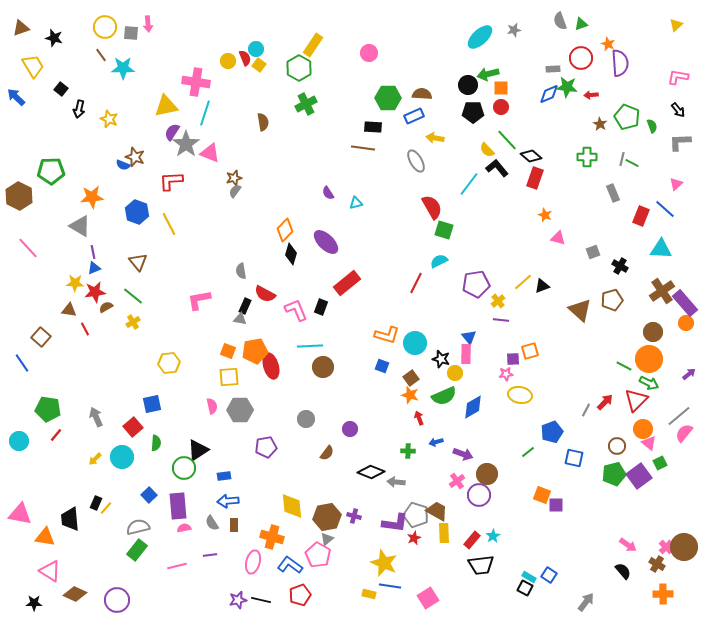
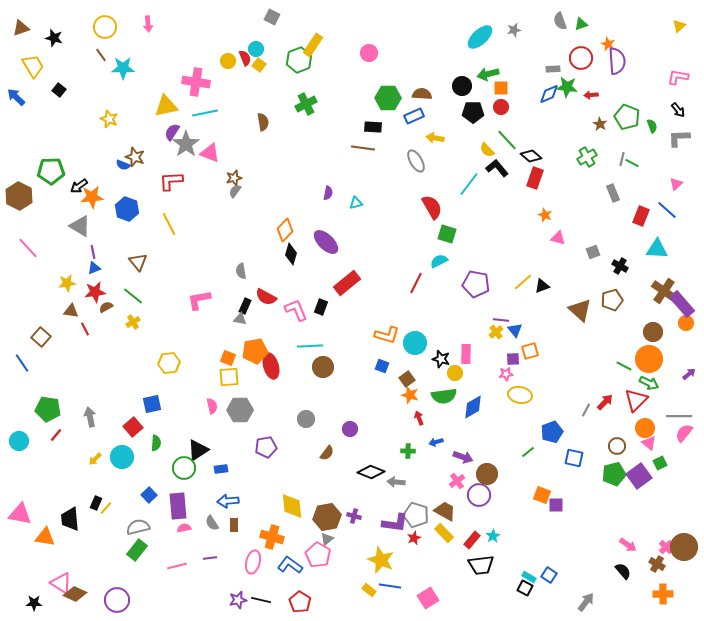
yellow triangle at (676, 25): moved 3 px right, 1 px down
gray square at (131, 33): moved 141 px right, 16 px up; rotated 21 degrees clockwise
purple semicircle at (620, 63): moved 3 px left, 2 px up
green hexagon at (299, 68): moved 8 px up; rotated 10 degrees clockwise
black circle at (468, 85): moved 6 px left, 1 px down
black square at (61, 89): moved 2 px left, 1 px down
black arrow at (79, 109): moved 77 px down; rotated 42 degrees clockwise
cyan line at (205, 113): rotated 60 degrees clockwise
gray L-shape at (680, 142): moved 1 px left, 4 px up
green cross at (587, 157): rotated 30 degrees counterclockwise
purple semicircle at (328, 193): rotated 136 degrees counterclockwise
blue line at (665, 209): moved 2 px right, 1 px down
blue hexagon at (137, 212): moved 10 px left, 3 px up
green square at (444, 230): moved 3 px right, 4 px down
cyan triangle at (661, 249): moved 4 px left
yellow star at (75, 283): moved 8 px left; rotated 12 degrees counterclockwise
purple pentagon at (476, 284): rotated 20 degrees clockwise
brown cross at (662, 291): moved 2 px right; rotated 20 degrees counterclockwise
red semicircle at (265, 294): moved 1 px right, 3 px down
yellow cross at (498, 301): moved 2 px left, 31 px down
purple rectangle at (685, 303): moved 3 px left, 1 px down
brown triangle at (69, 310): moved 2 px right, 1 px down
blue triangle at (469, 337): moved 46 px right, 7 px up
orange square at (228, 351): moved 7 px down
brown square at (411, 378): moved 4 px left, 1 px down
green semicircle at (444, 396): rotated 15 degrees clockwise
gray line at (679, 416): rotated 40 degrees clockwise
gray arrow at (96, 417): moved 6 px left; rotated 12 degrees clockwise
orange circle at (643, 429): moved 2 px right, 1 px up
purple arrow at (463, 454): moved 3 px down
blue rectangle at (224, 476): moved 3 px left, 7 px up
brown trapezoid at (437, 511): moved 8 px right
yellow rectangle at (444, 533): rotated 42 degrees counterclockwise
purple line at (210, 555): moved 3 px down
yellow star at (384, 563): moved 3 px left, 3 px up
pink triangle at (50, 571): moved 11 px right, 12 px down
yellow rectangle at (369, 594): moved 4 px up; rotated 24 degrees clockwise
red pentagon at (300, 595): moved 7 px down; rotated 20 degrees counterclockwise
